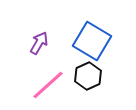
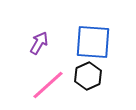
blue square: moved 1 px right, 1 px down; rotated 27 degrees counterclockwise
